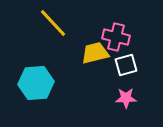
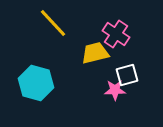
pink cross: moved 3 px up; rotated 20 degrees clockwise
white square: moved 1 px right, 10 px down
cyan hexagon: rotated 20 degrees clockwise
pink star: moved 11 px left, 8 px up
